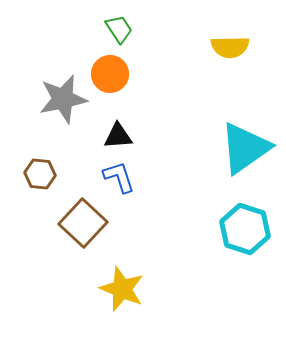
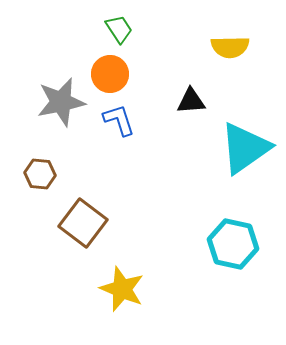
gray star: moved 2 px left, 3 px down
black triangle: moved 73 px right, 35 px up
blue L-shape: moved 57 px up
brown square: rotated 6 degrees counterclockwise
cyan hexagon: moved 12 px left, 15 px down; rotated 6 degrees counterclockwise
